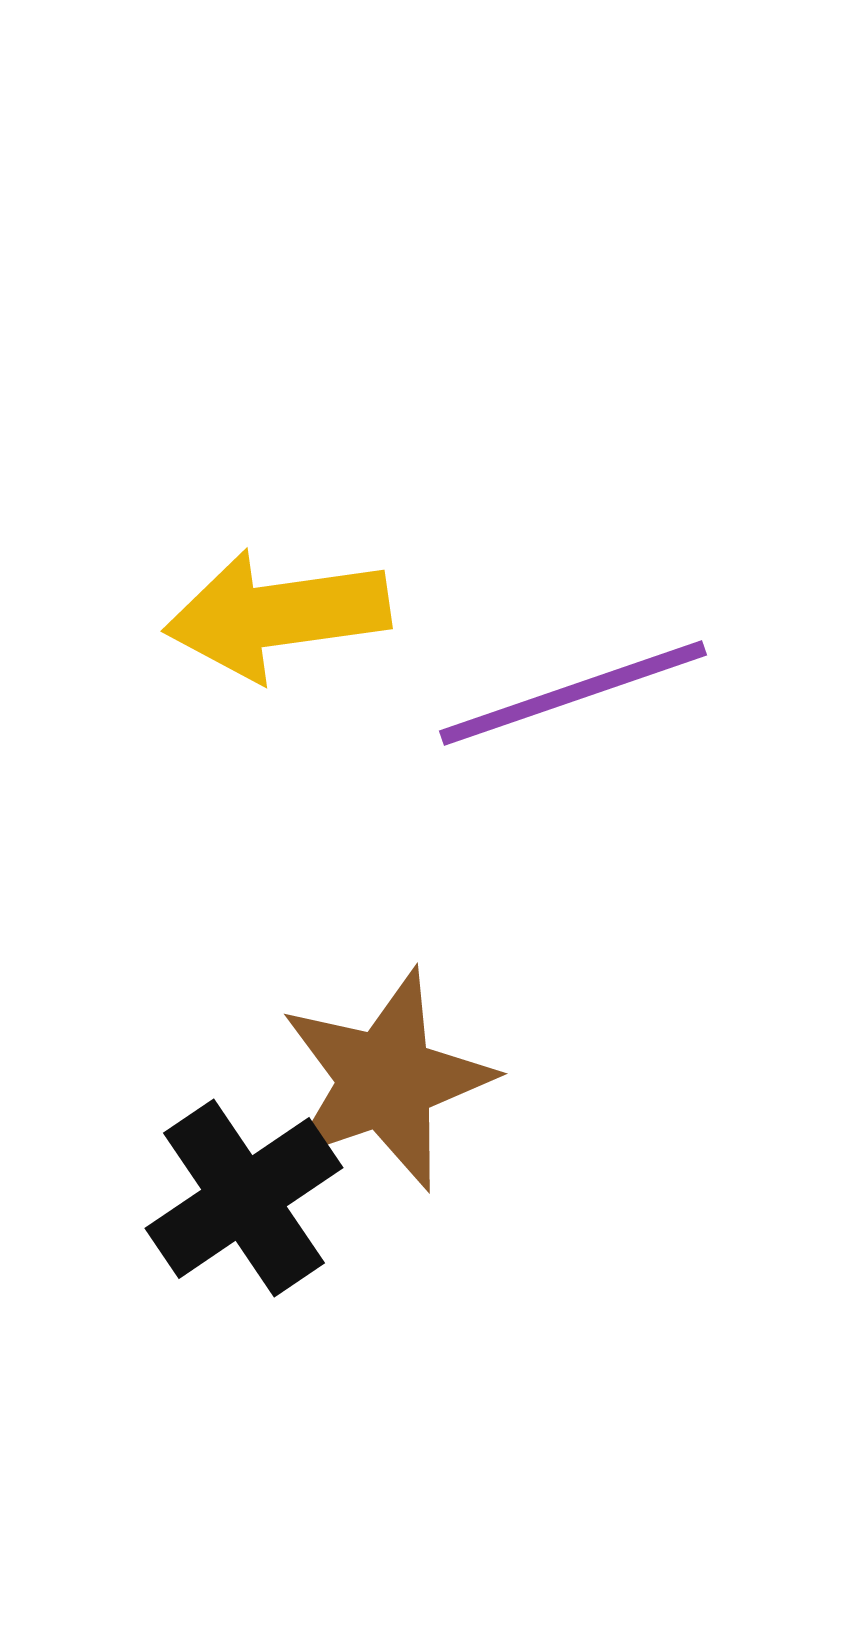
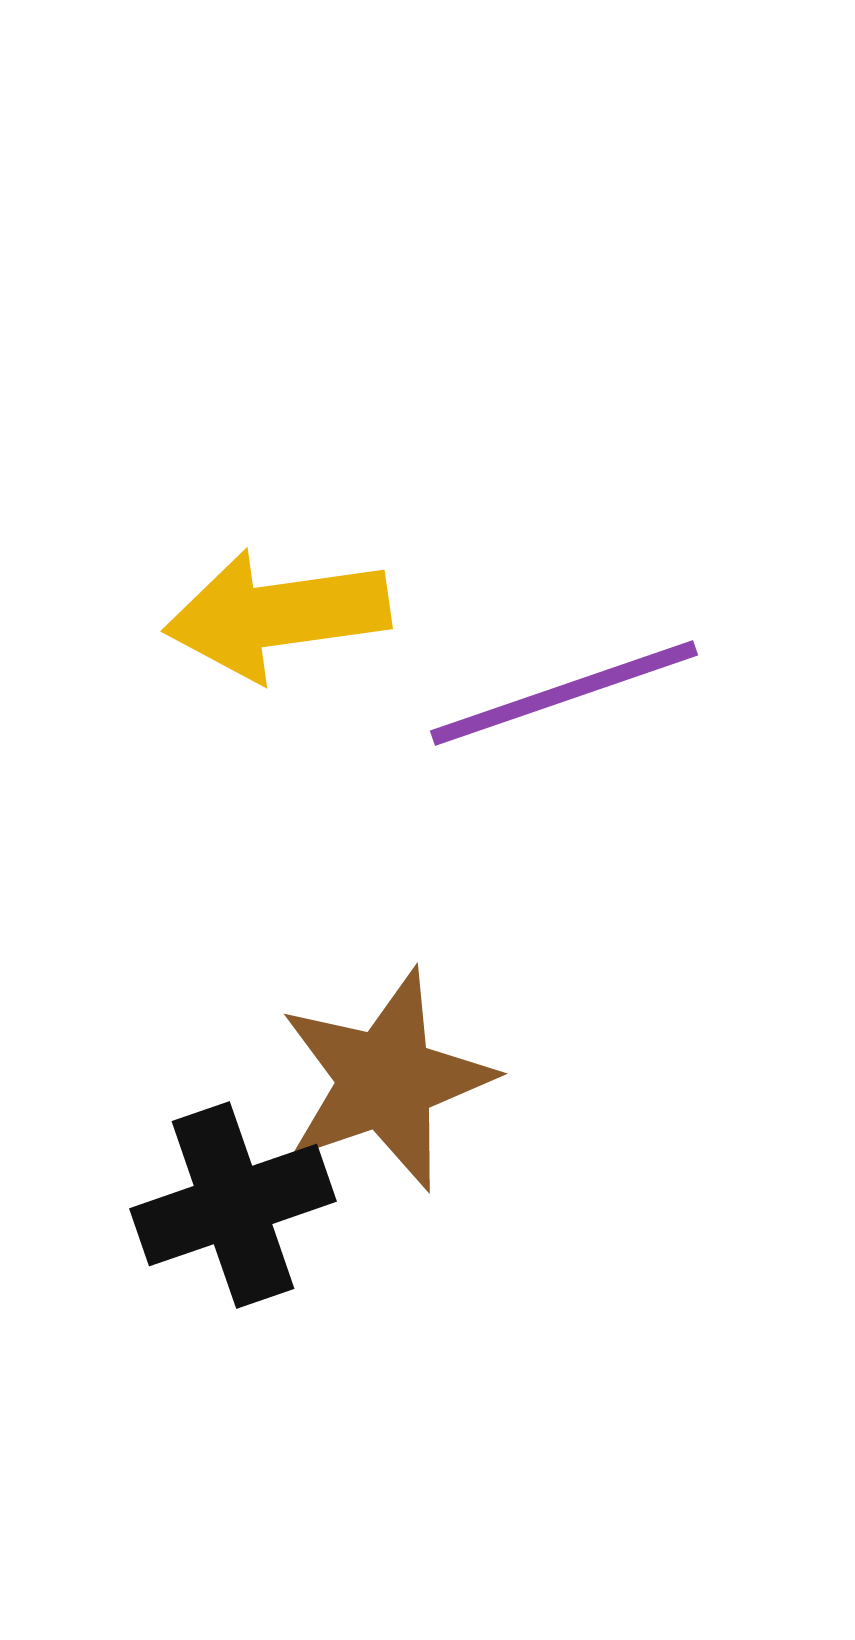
purple line: moved 9 px left
black cross: moved 11 px left, 7 px down; rotated 15 degrees clockwise
